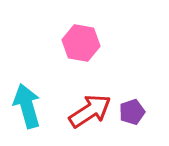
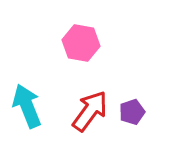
cyan arrow: rotated 6 degrees counterclockwise
red arrow: rotated 21 degrees counterclockwise
